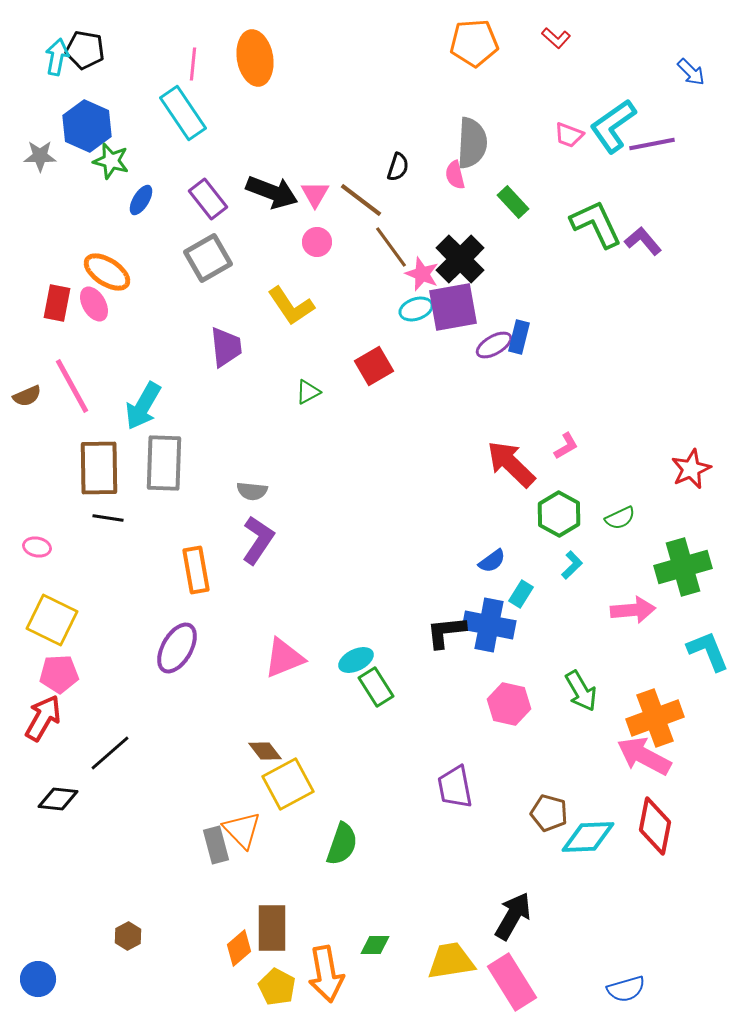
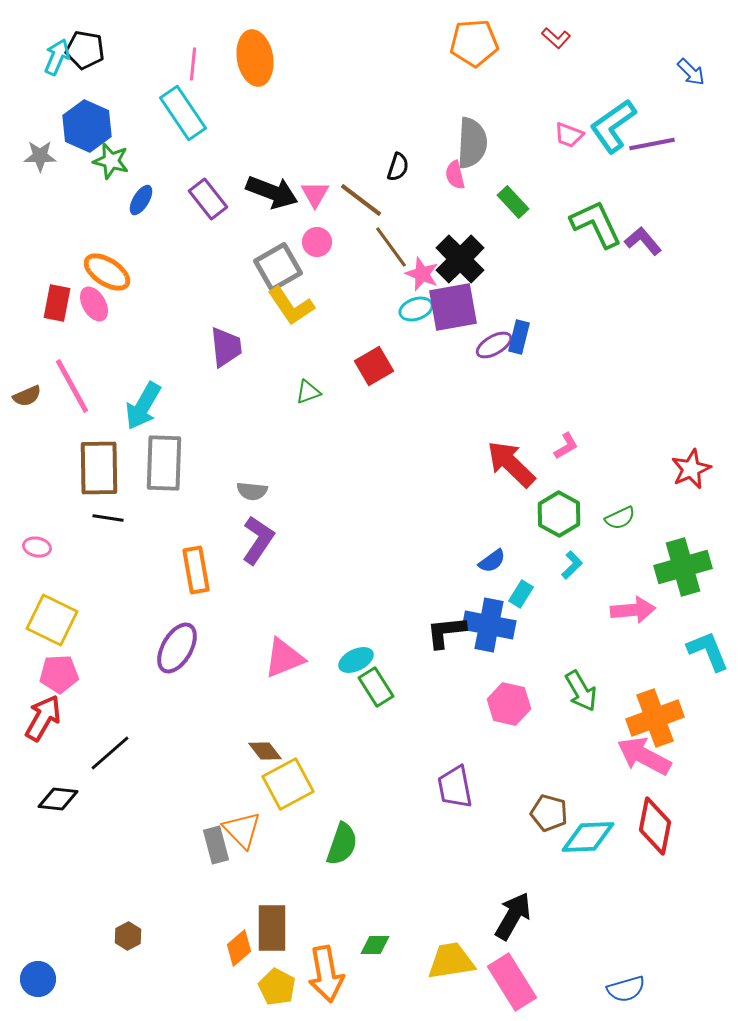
cyan arrow at (57, 57): rotated 12 degrees clockwise
gray square at (208, 258): moved 70 px right, 9 px down
green triangle at (308, 392): rotated 8 degrees clockwise
